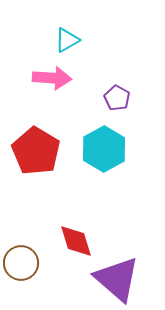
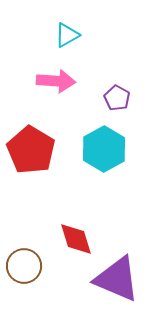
cyan triangle: moved 5 px up
pink arrow: moved 4 px right, 3 px down
red pentagon: moved 5 px left, 1 px up
red diamond: moved 2 px up
brown circle: moved 3 px right, 3 px down
purple triangle: rotated 18 degrees counterclockwise
